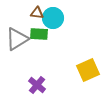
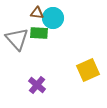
green rectangle: moved 1 px up
gray triangle: rotated 40 degrees counterclockwise
